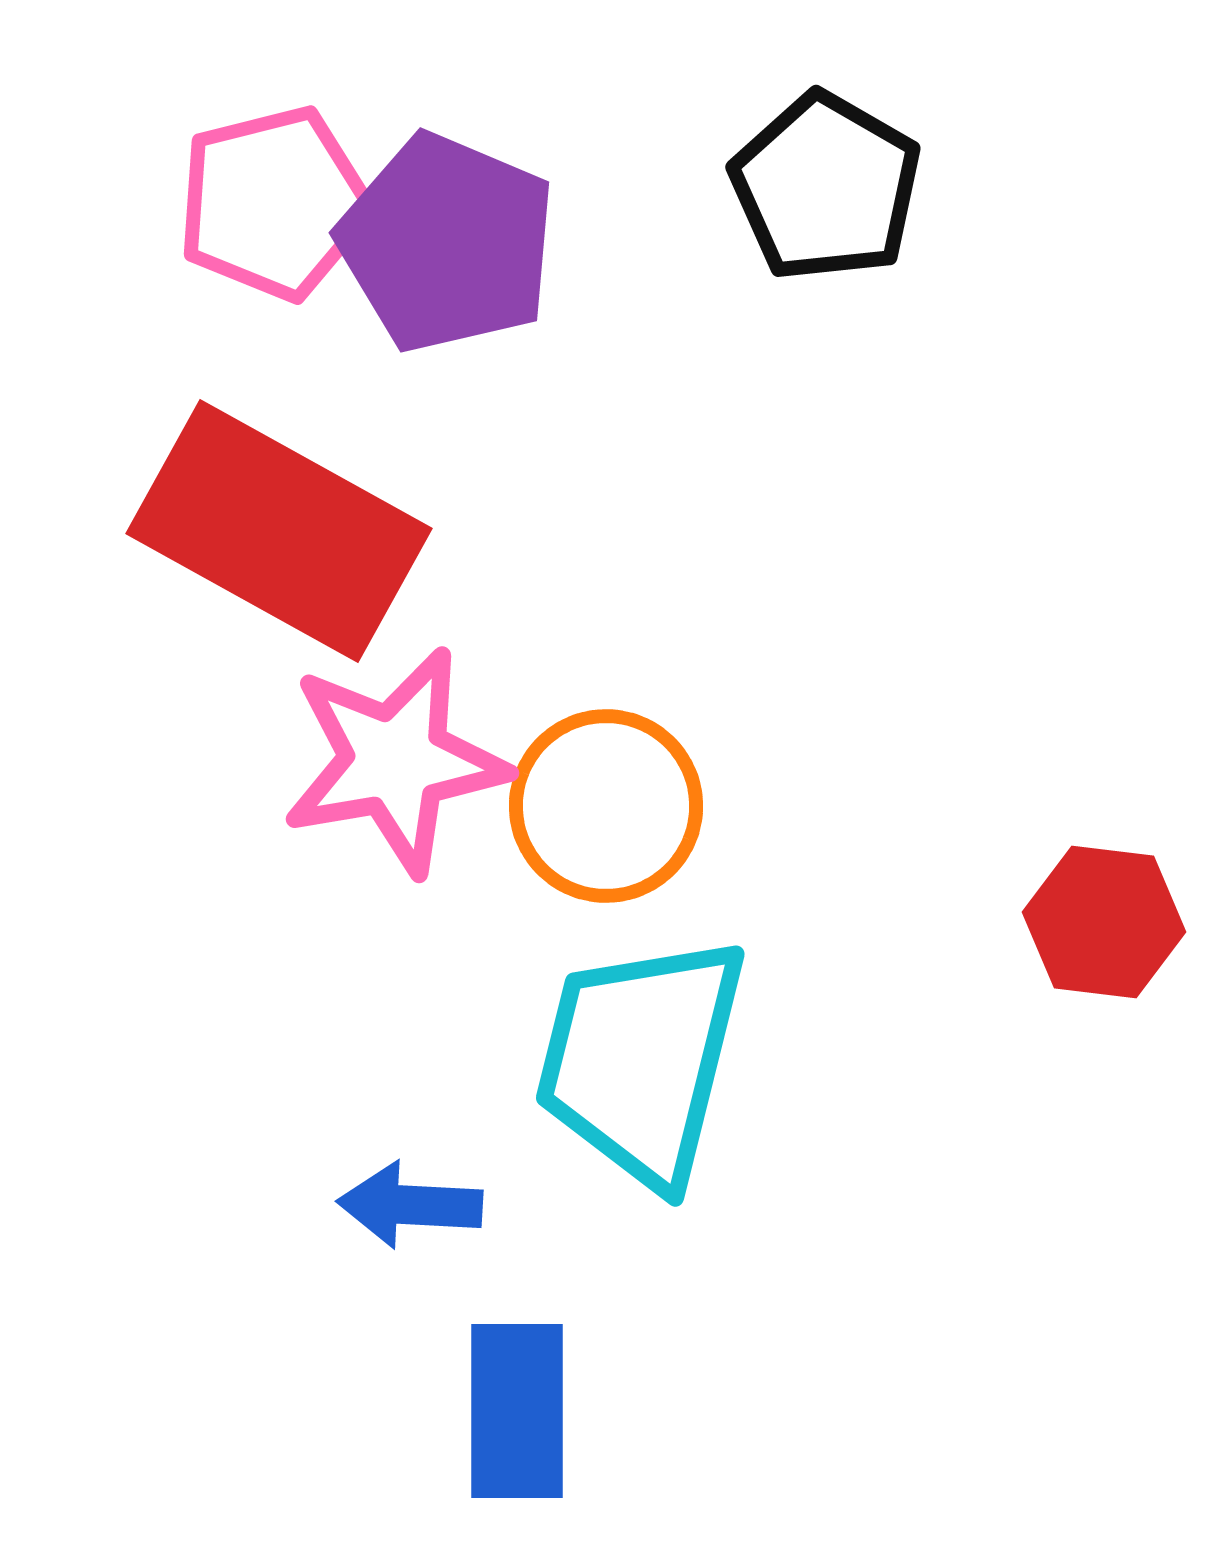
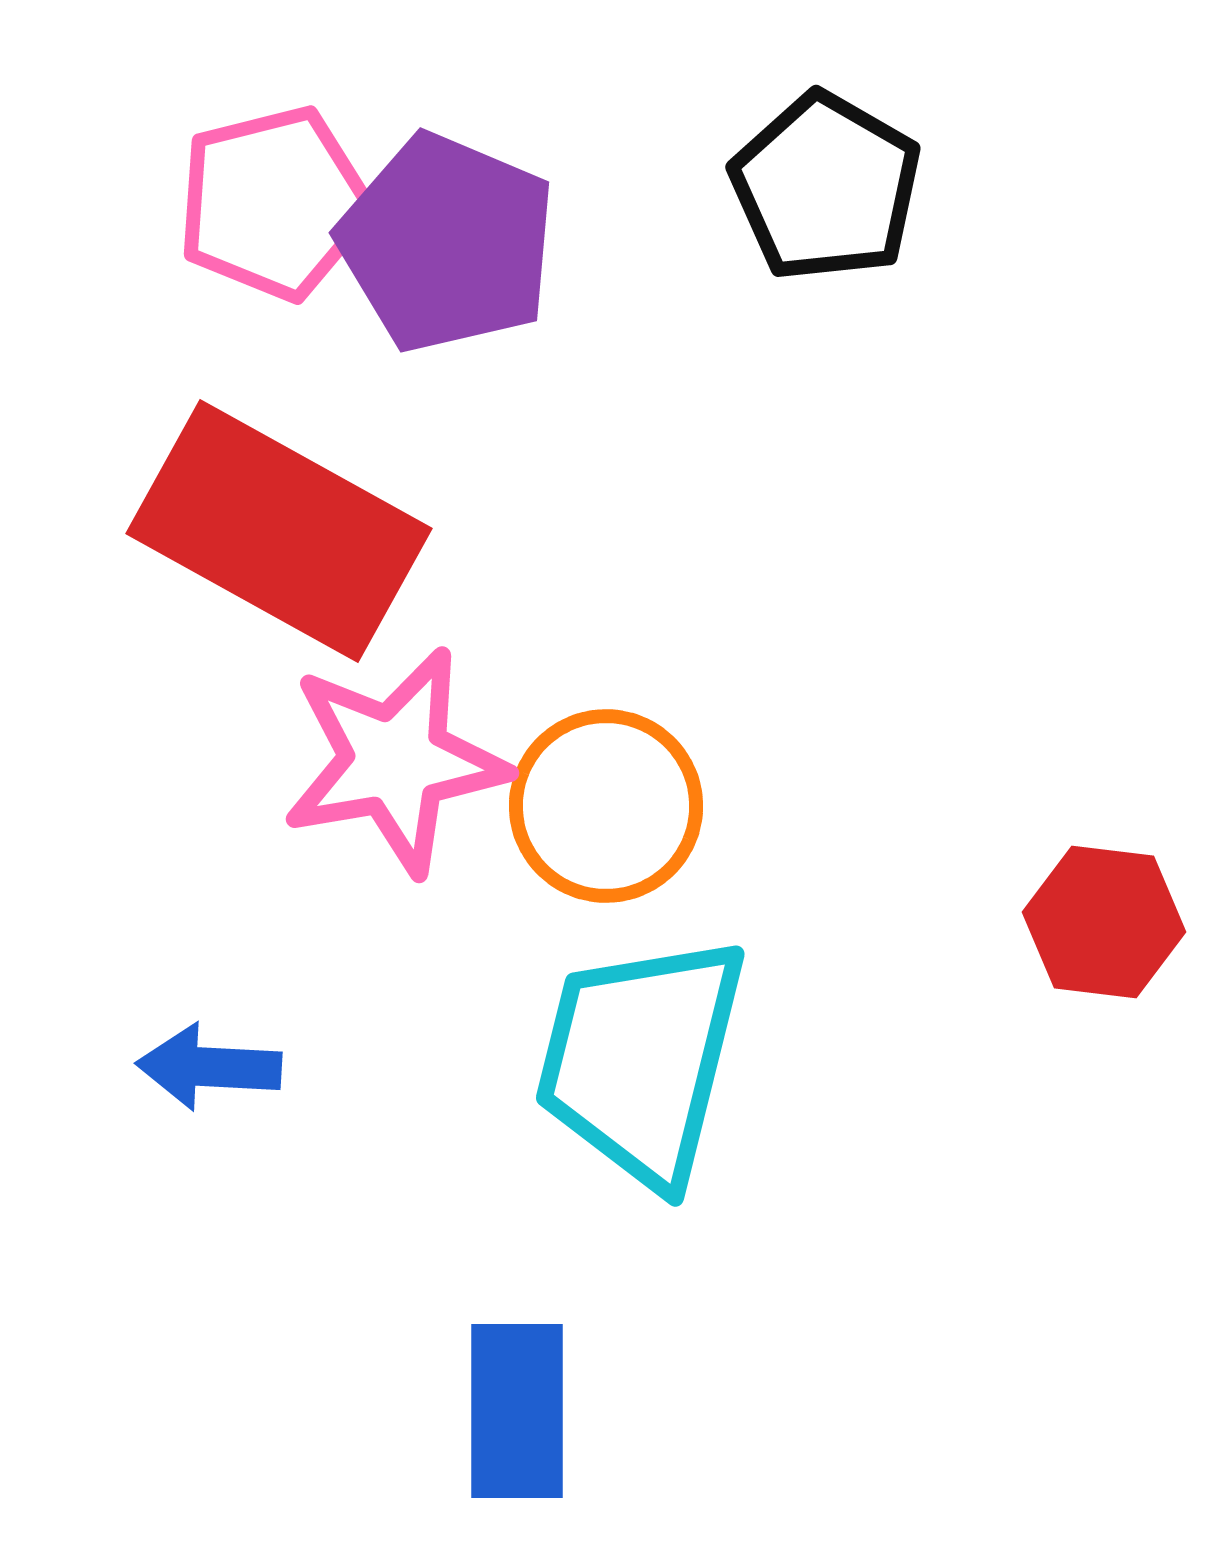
blue arrow: moved 201 px left, 138 px up
